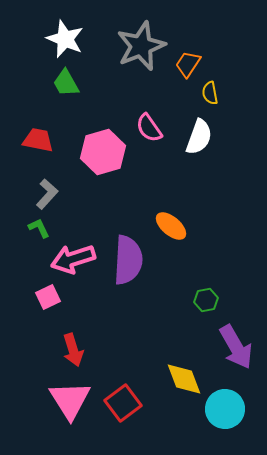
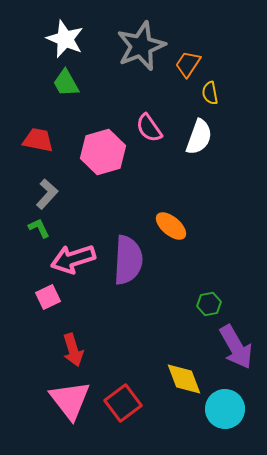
green hexagon: moved 3 px right, 4 px down
pink triangle: rotated 6 degrees counterclockwise
